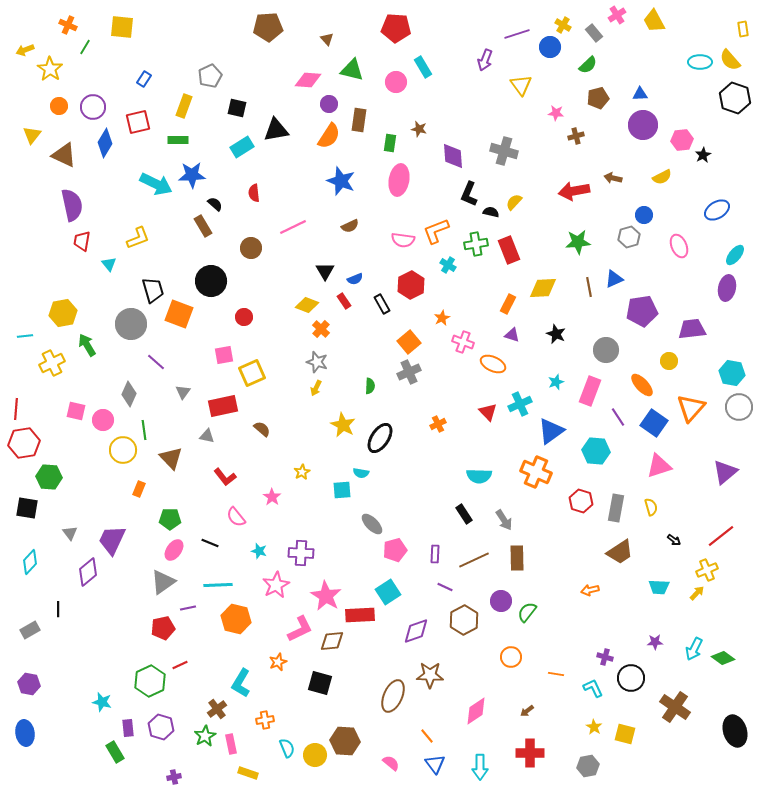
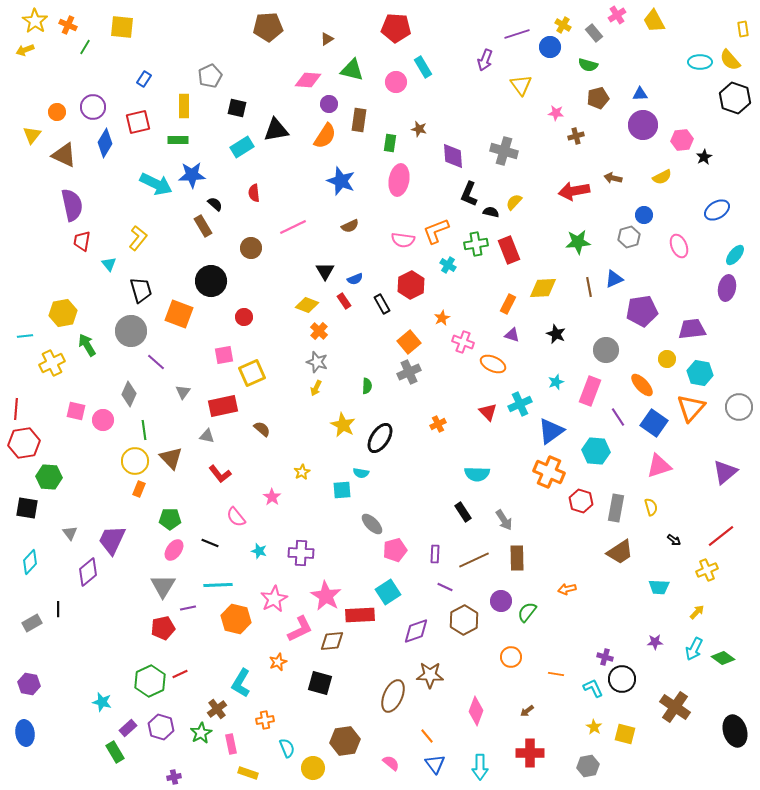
brown triangle at (327, 39): rotated 40 degrees clockwise
green semicircle at (588, 65): rotated 60 degrees clockwise
yellow star at (50, 69): moved 15 px left, 48 px up
orange circle at (59, 106): moved 2 px left, 6 px down
yellow rectangle at (184, 106): rotated 20 degrees counterclockwise
orange semicircle at (329, 136): moved 4 px left
black star at (703, 155): moved 1 px right, 2 px down
yellow L-shape at (138, 238): rotated 30 degrees counterclockwise
black trapezoid at (153, 290): moved 12 px left
gray circle at (131, 324): moved 7 px down
orange cross at (321, 329): moved 2 px left, 2 px down
yellow circle at (669, 361): moved 2 px left, 2 px up
cyan hexagon at (732, 373): moved 32 px left
green semicircle at (370, 386): moved 3 px left
yellow circle at (123, 450): moved 12 px right, 11 px down
orange cross at (536, 472): moved 13 px right
cyan semicircle at (479, 476): moved 2 px left, 2 px up
red L-shape at (225, 477): moved 5 px left, 3 px up
black rectangle at (464, 514): moved 1 px left, 2 px up
gray triangle at (163, 582): moved 4 px down; rotated 24 degrees counterclockwise
pink star at (276, 585): moved 2 px left, 14 px down
orange arrow at (590, 590): moved 23 px left, 1 px up
yellow arrow at (697, 593): moved 19 px down
gray rectangle at (30, 630): moved 2 px right, 7 px up
red line at (180, 665): moved 9 px down
black circle at (631, 678): moved 9 px left, 1 px down
pink diamond at (476, 711): rotated 36 degrees counterclockwise
purple rectangle at (128, 728): rotated 54 degrees clockwise
green star at (205, 736): moved 4 px left, 3 px up
brown hexagon at (345, 741): rotated 12 degrees counterclockwise
yellow circle at (315, 755): moved 2 px left, 13 px down
